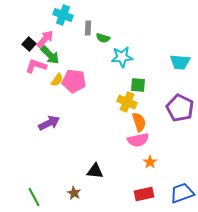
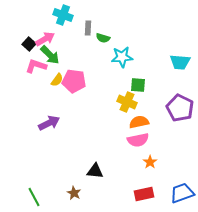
pink arrow: rotated 18 degrees clockwise
orange semicircle: rotated 84 degrees counterclockwise
